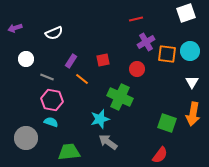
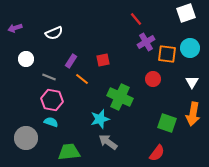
red line: rotated 64 degrees clockwise
cyan circle: moved 3 px up
red circle: moved 16 px right, 10 px down
gray line: moved 2 px right
red semicircle: moved 3 px left, 2 px up
